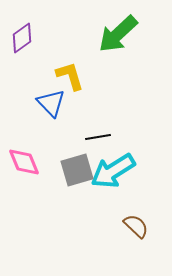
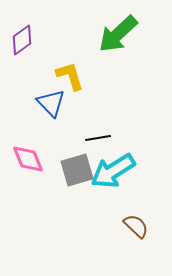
purple diamond: moved 2 px down
black line: moved 1 px down
pink diamond: moved 4 px right, 3 px up
